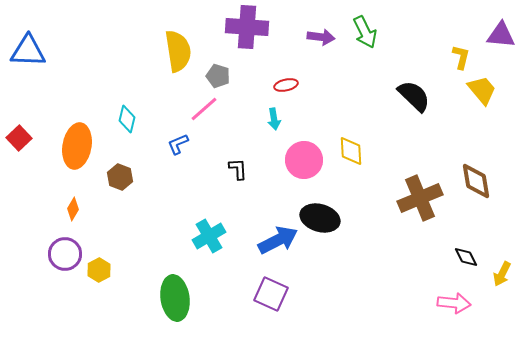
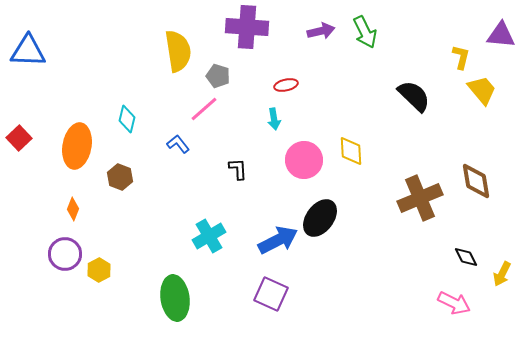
purple arrow: moved 6 px up; rotated 20 degrees counterclockwise
blue L-shape: rotated 75 degrees clockwise
orange diamond: rotated 10 degrees counterclockwise
black ellipse: rotated 69 degrees counterclockwise
pink arrow: rotated 20 degrees clockwise
